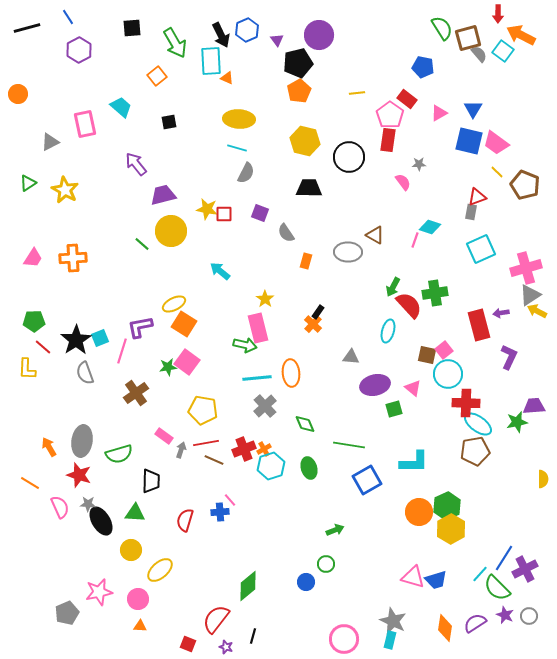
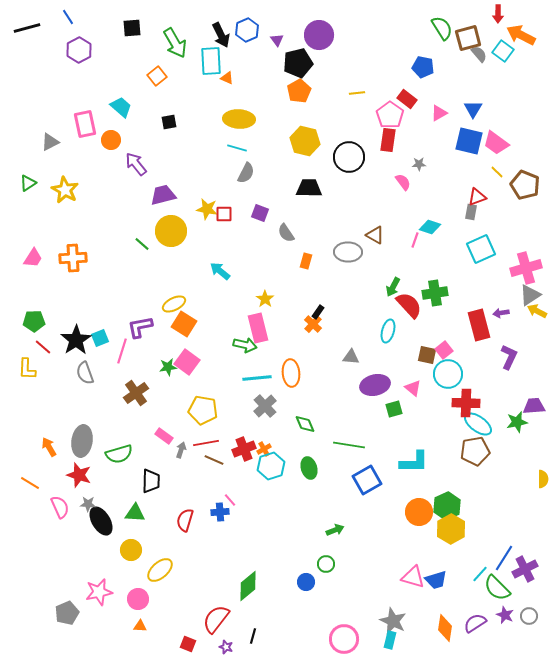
orange circle at (18, 94): moved 93 px right, 46 px down
